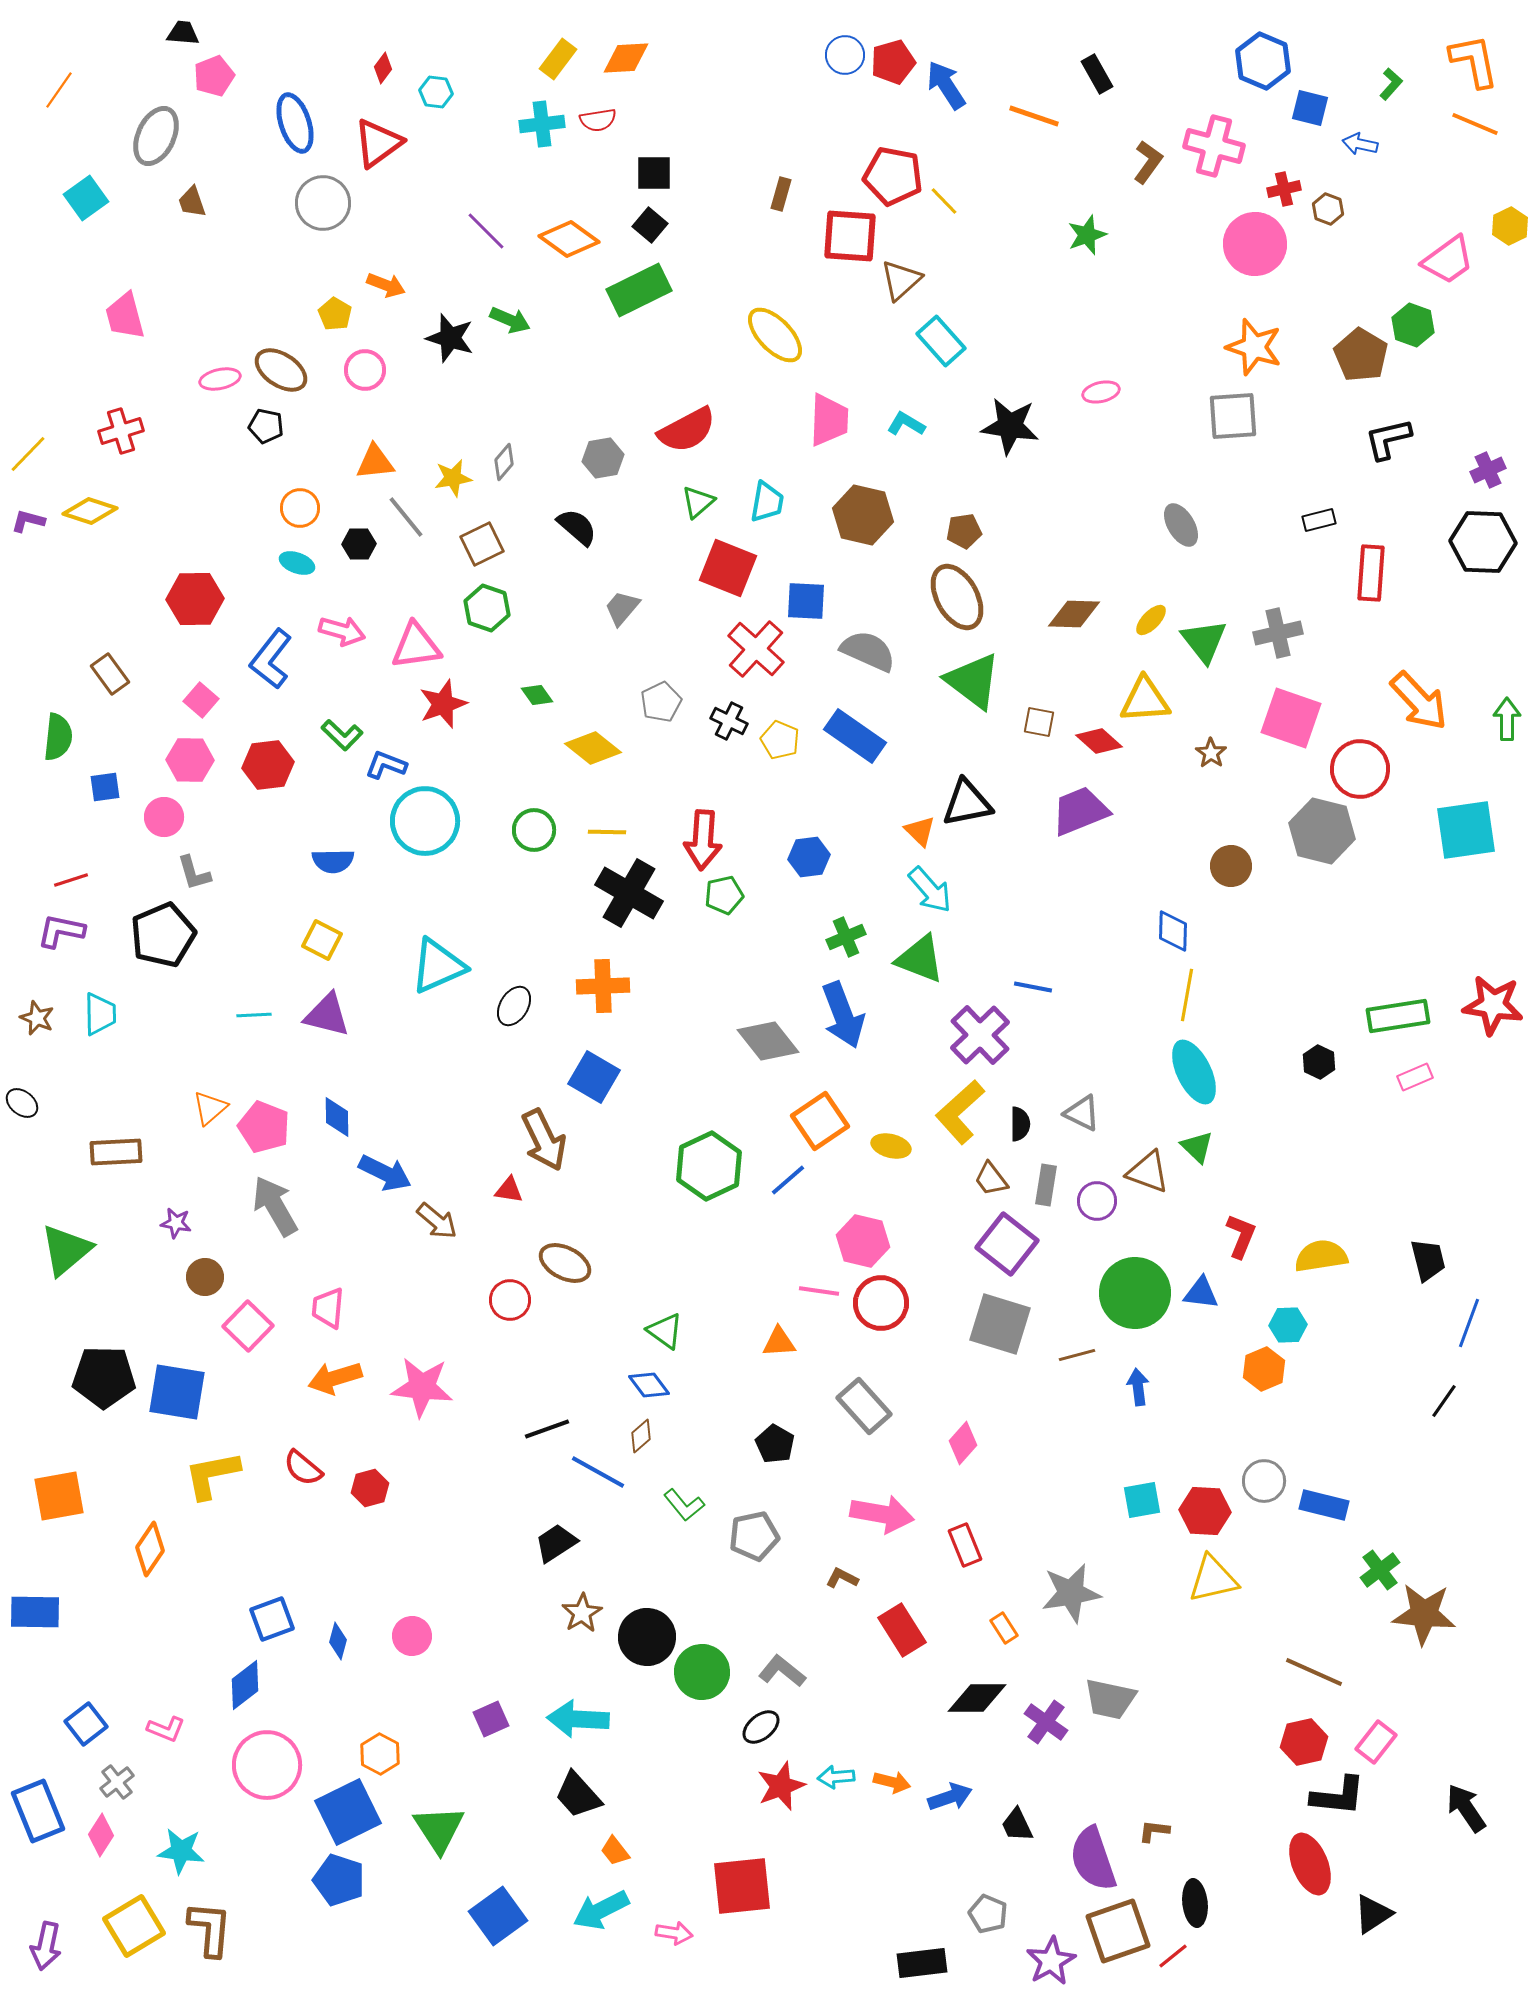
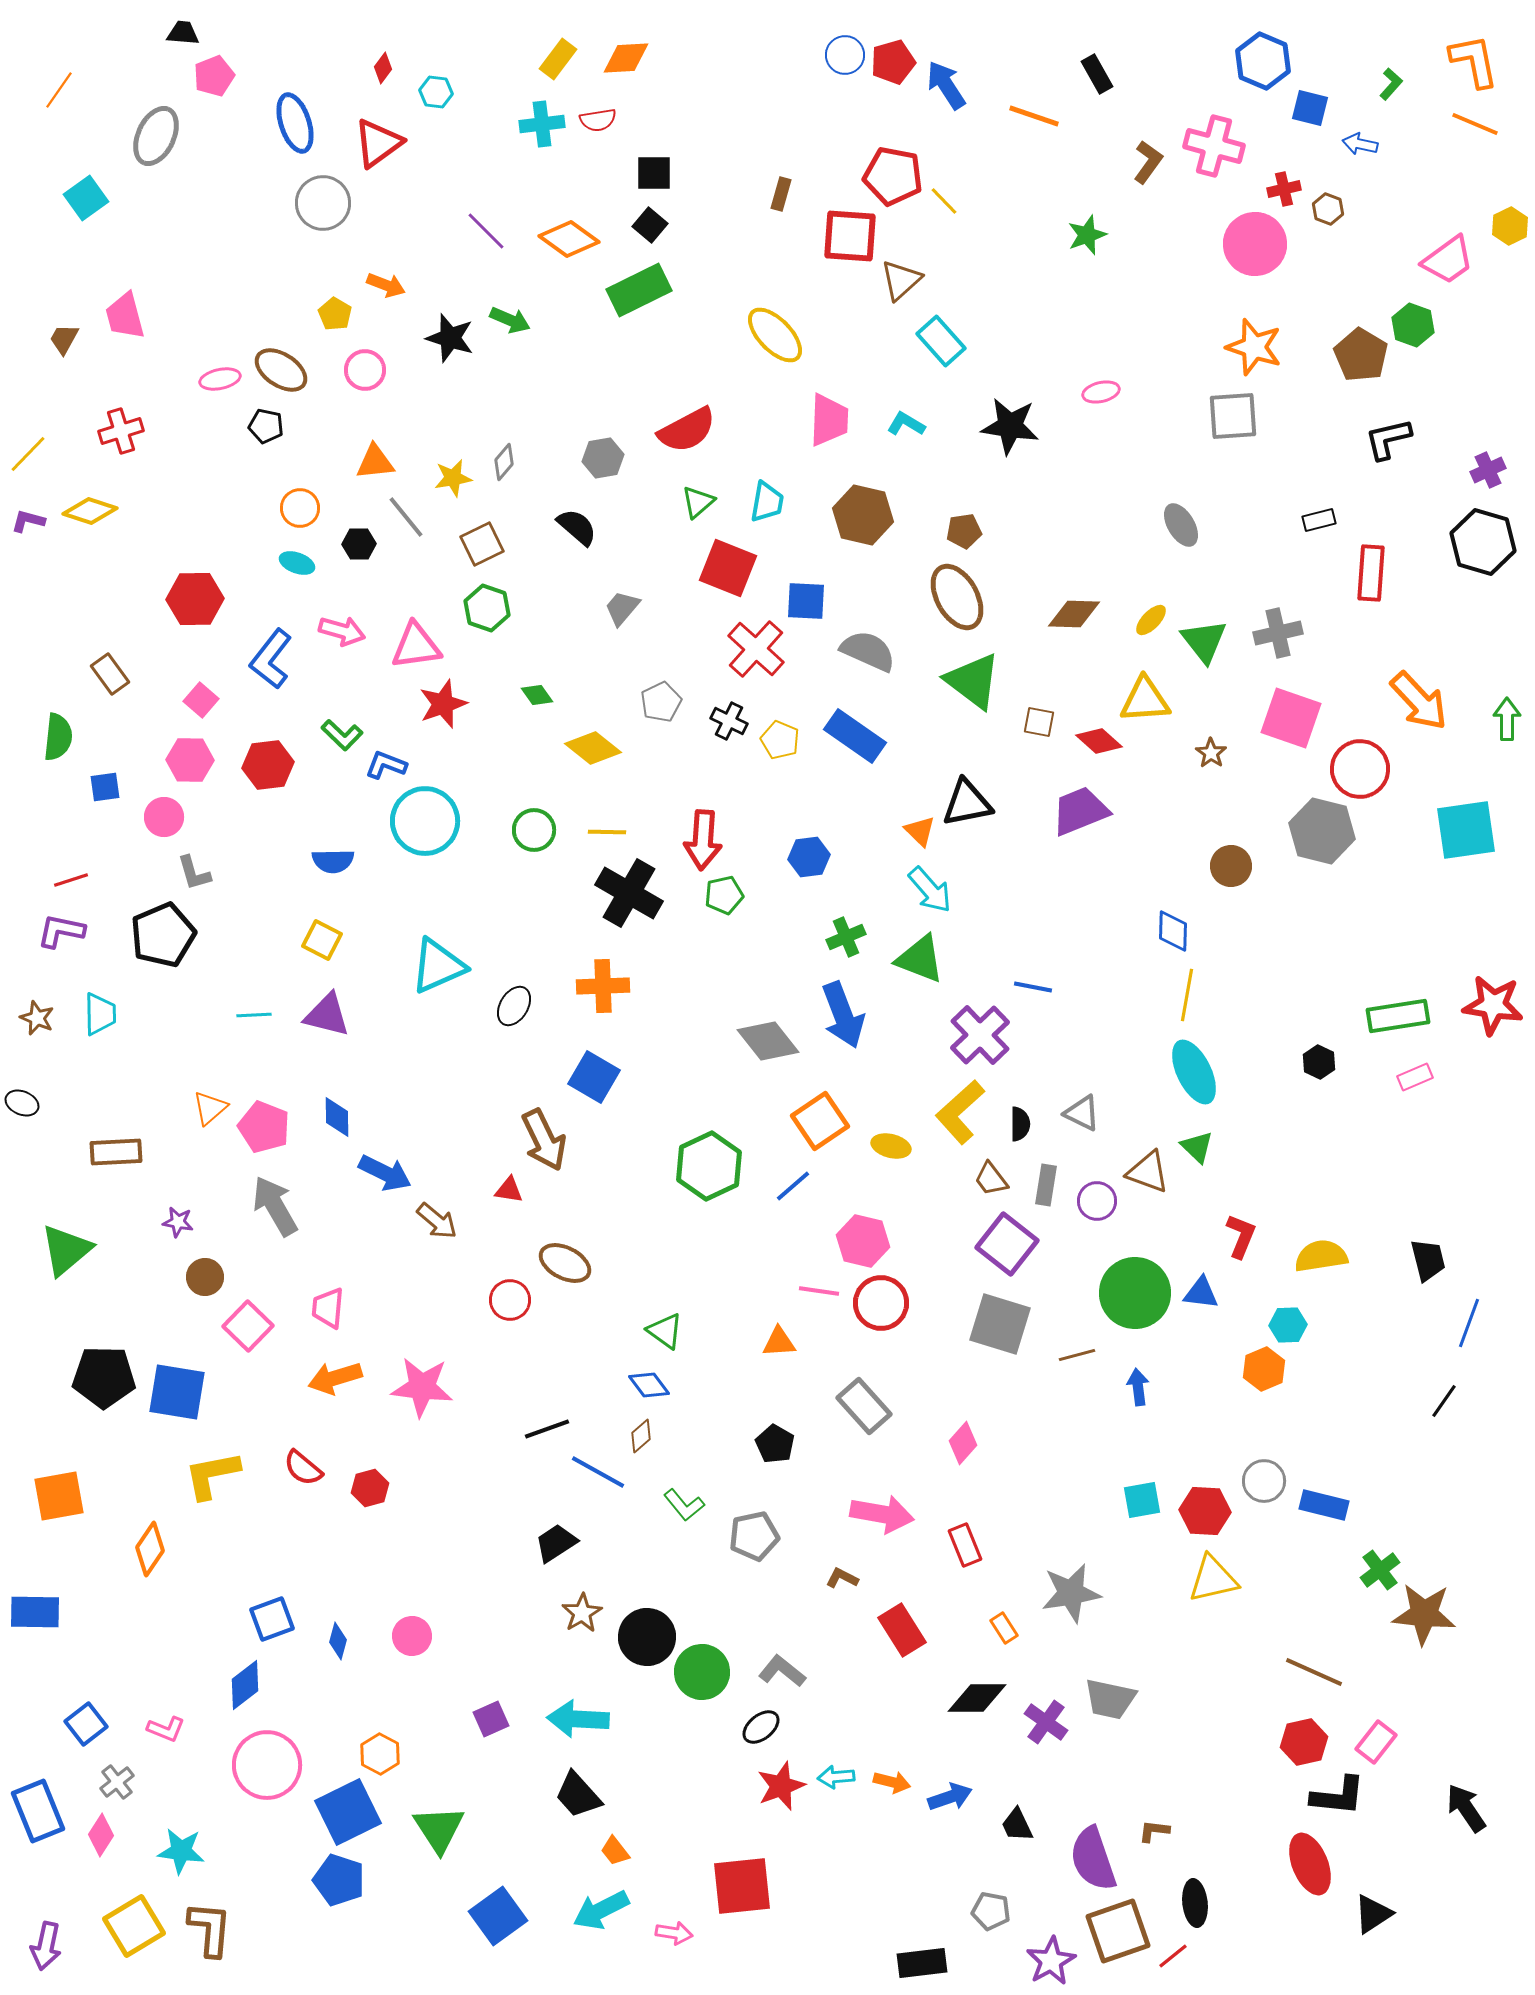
brown trapezoid at (192, 202): moved 128 px left, 137 px down; rotated 48 degrees clockwise
black hexagon at (1483, 542): rotated 14 degrees clockwise
black ellipse at (22, 1103): rotated 16 degrees counterclockwise
blue line at (788, 1180): moved 5 px right, 6 px down
purple star at (176, 1223): moved 2 px right, 1 px up
gray pentagon at (988, 1914): moved 3 px right, 3 px up; rotated 12 degrees counterclockwise
